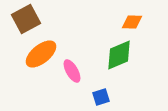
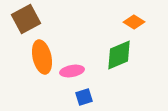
orange diamond: moved 2 px right; rotated 30 degrees clockwise
orange ellipse: moved 1 px right, 3 px down; rotated 64 degrees counterclockwise
pink ellipse: rotated 70 degrees counterclockwise
blue square: moved 17 px left
